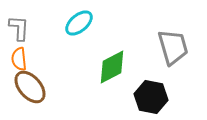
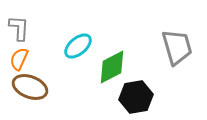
cyan ellipse: moved 1 px left, 23 px down
gray trapezoid: moved 4 px right
orange semicircle: rotated 30 degrees clockwise
brown ellipse: rotated 28 degrees counterclockwise
black hexagon: moved 15 px left; rotated 20 degrees counterclockwise
